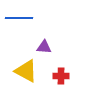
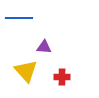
yellow triangle: rotated 20 degrees clockwise
red cross: moved 1 px right, 1 px down
